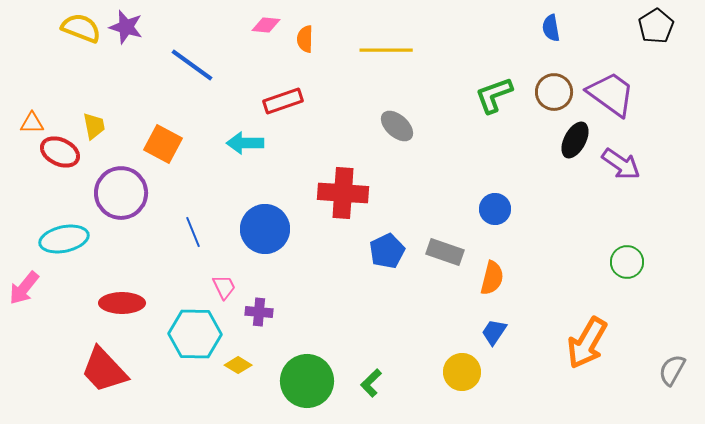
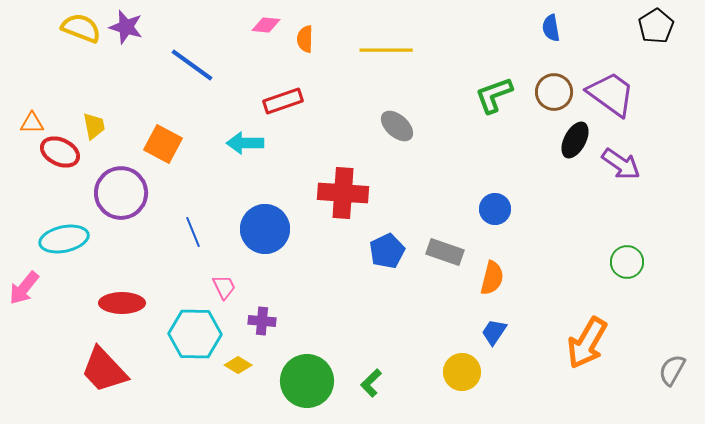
purple cross at (259, 312): moved 3 px right, 9 px down
